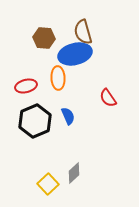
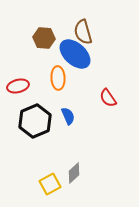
blue ellipse: rotated 56 degrees clockwise
red ellipse: moved 8 px left
yellow square: moved 2 px right; rotated 15 degrees clockwise
